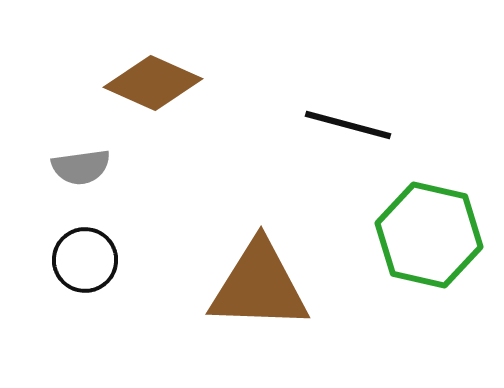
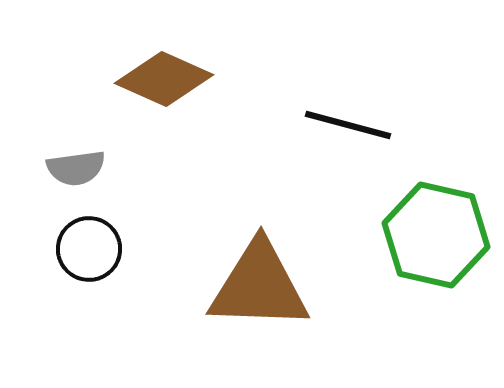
brown diamond: moved 11 px right, 4 px up
gray semicircle: moved 5 px left, 1 px down
green hexagon: moved 7 px right
black circle: moved 4 px right, 11 px up
